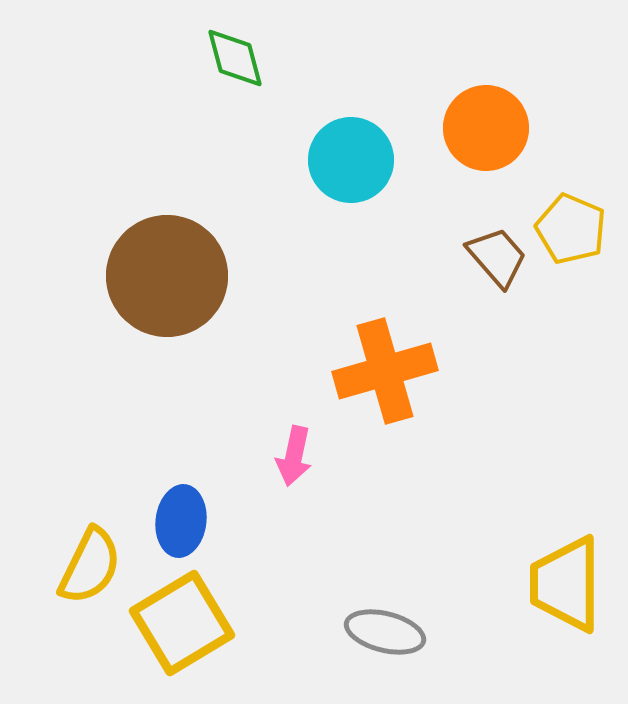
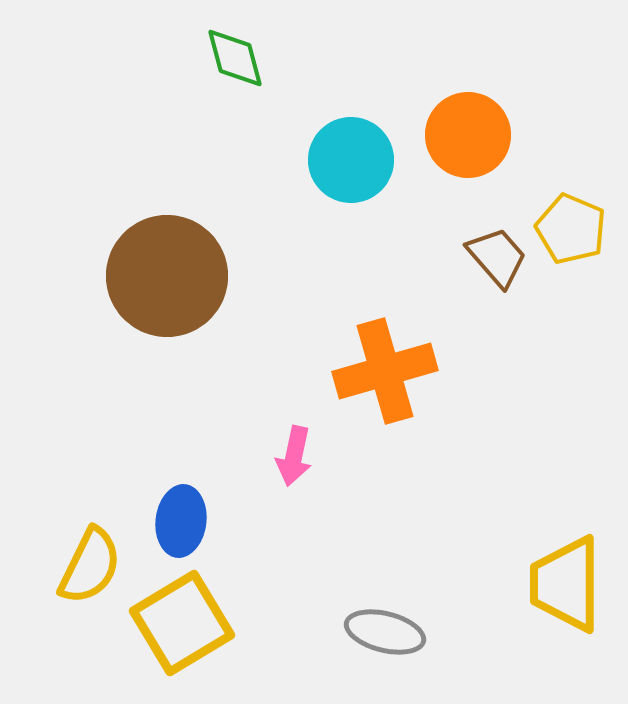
orange circle: moved 18 px left, 7 px down
